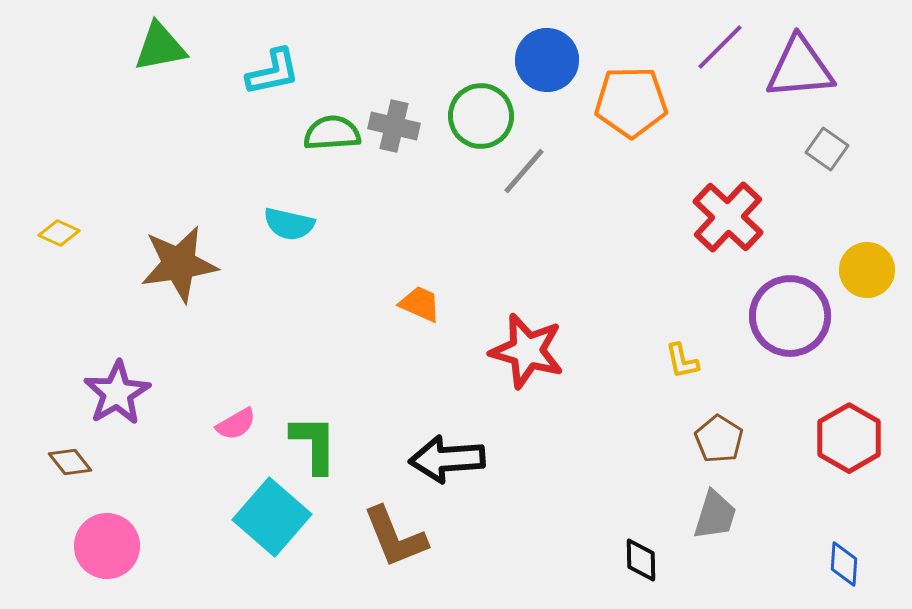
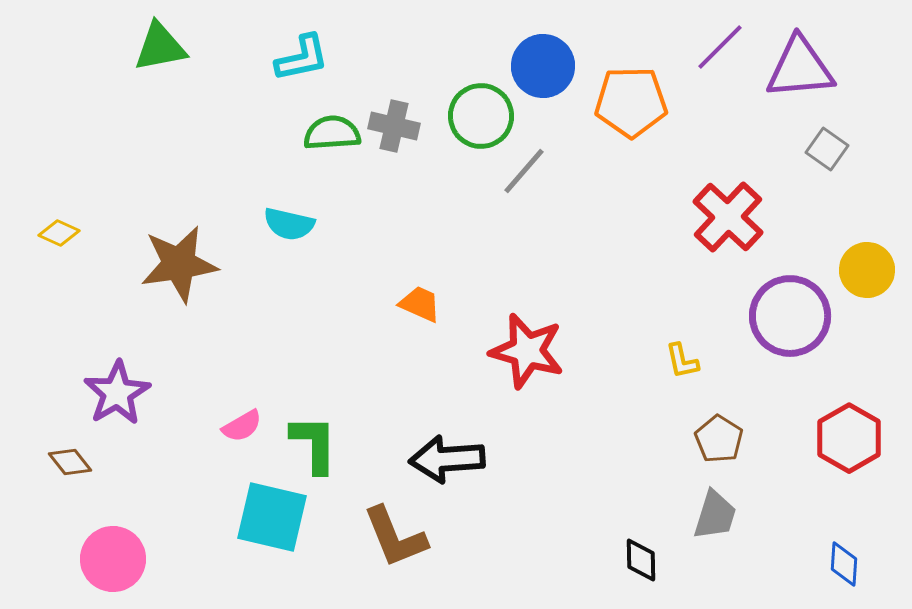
blue circle: moved 4 px left, 6 px down
cyan L-shape: moved 29 px right, 14 px up
pink semicircle: moved 6 px right, 2 px down
cyan square: rotated 28 degrees counterclockwise
pink circle: moved 6 px right, 13 px down
